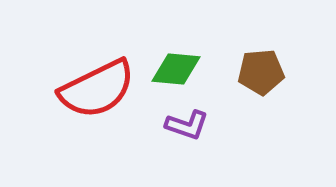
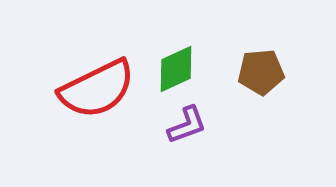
green diamond: rotated 30 degrees counterclockwise
purple L-shape: rotated 39 degrees counterclockwise
